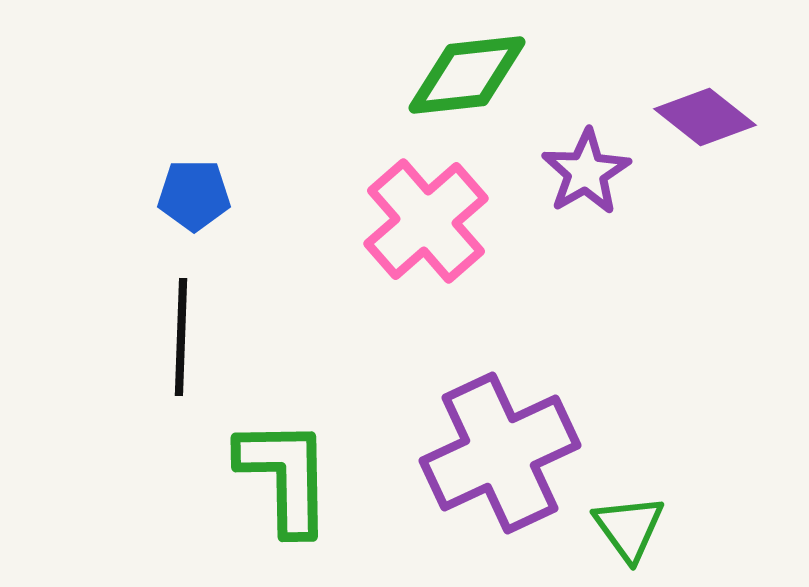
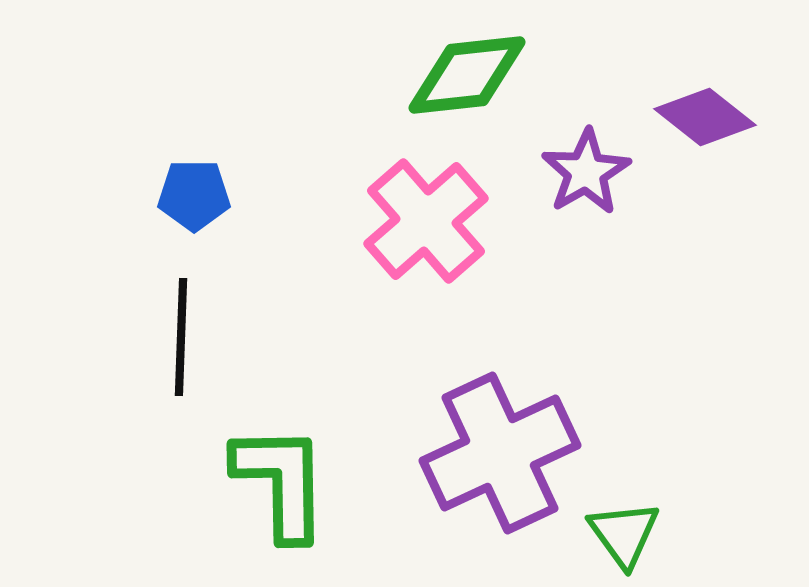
green L-shape: moved 4 px left, 6 px down
green triangle: moved 5 px left, 6 px down
